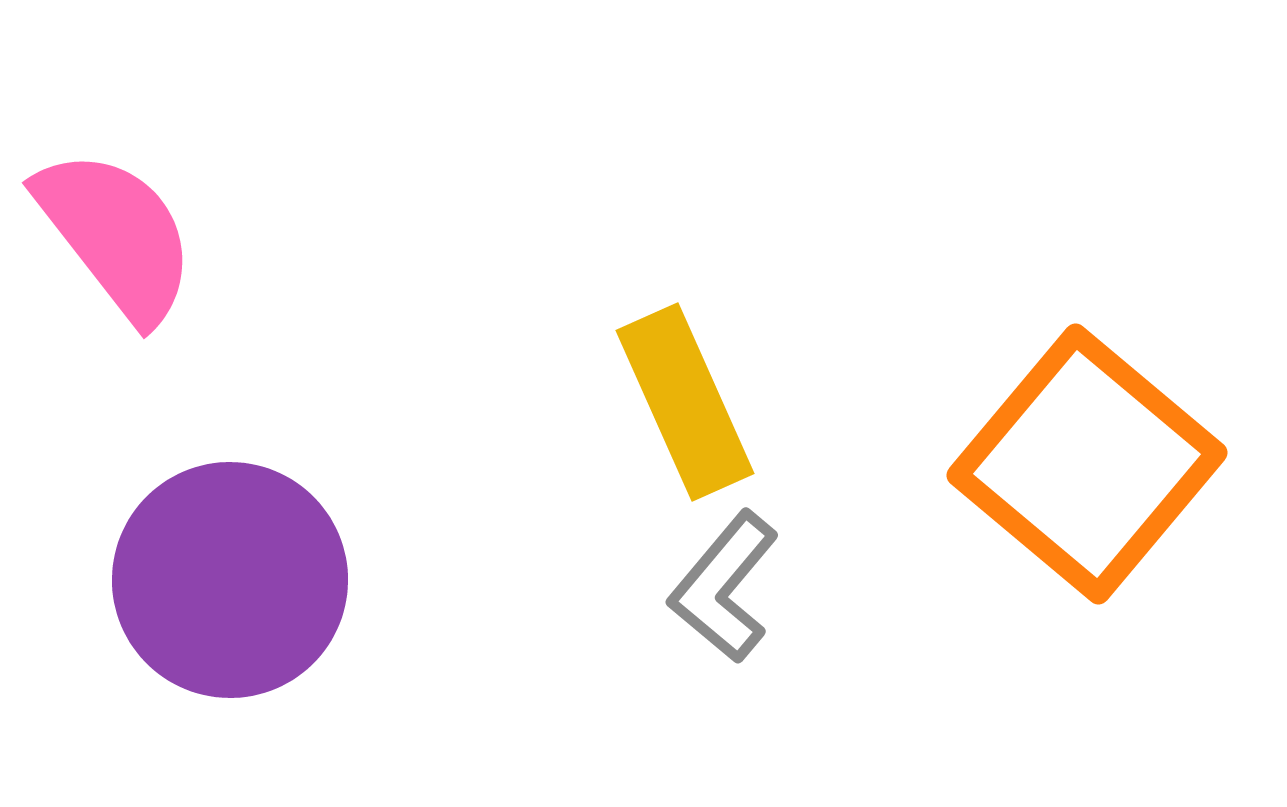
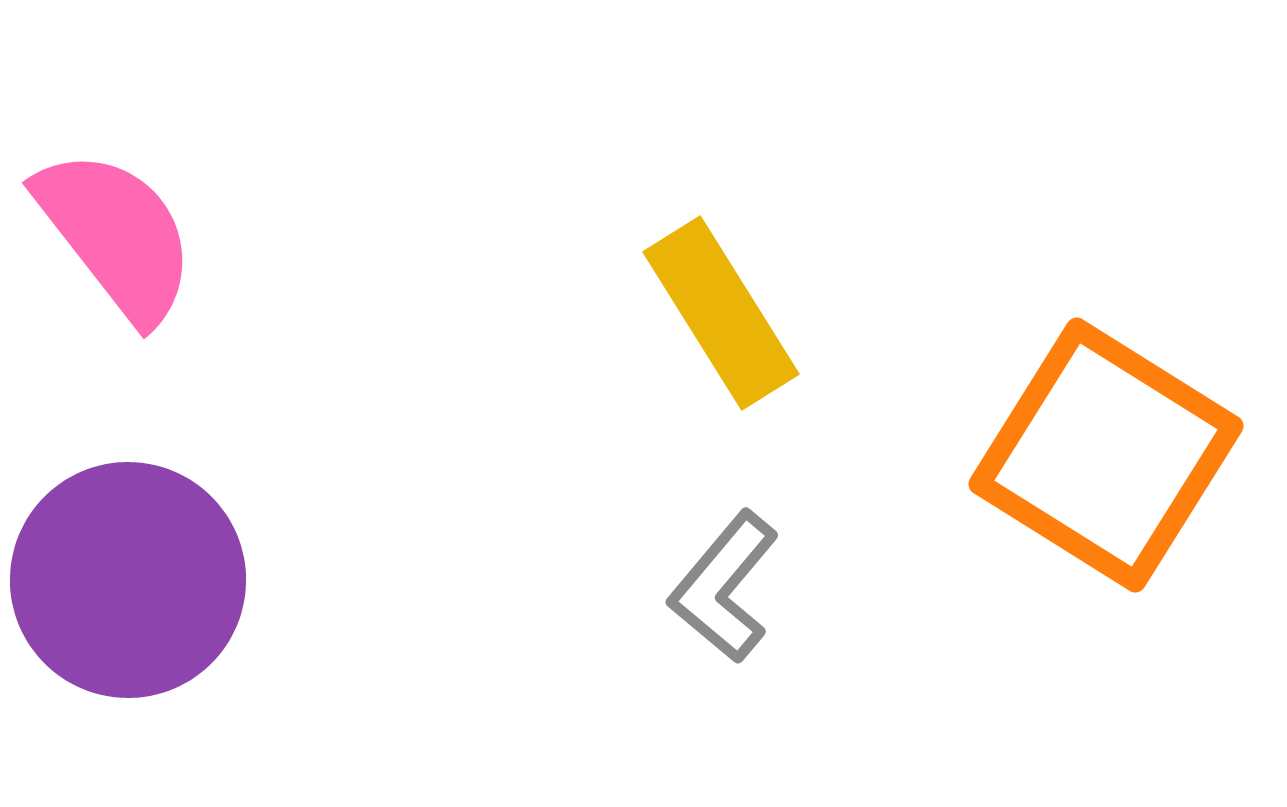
yellow rectangle: moved 36 px right, 89 px up; rotated 8 degrees counterclockwise
orange square: moved 19 px right, 9 px up; rotated 8 degrees counterclockwise
purple circle: moved 102 px left
